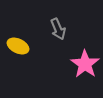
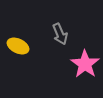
gray arrow: moved 2 px right, 5 px down
